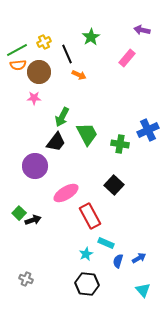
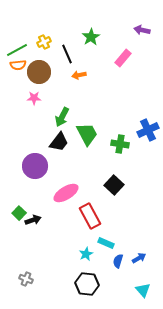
pink rectangle: moved 4 px left
orange arrow: rotated 144 degrees clockwise
black trapezoid: moved 3 px right
